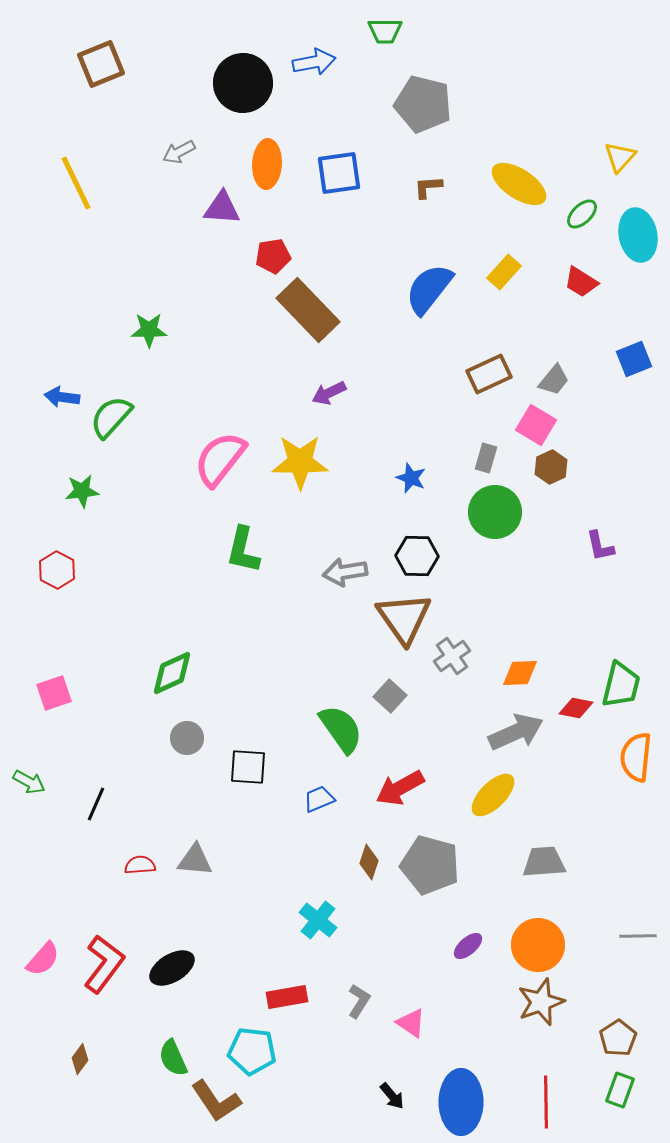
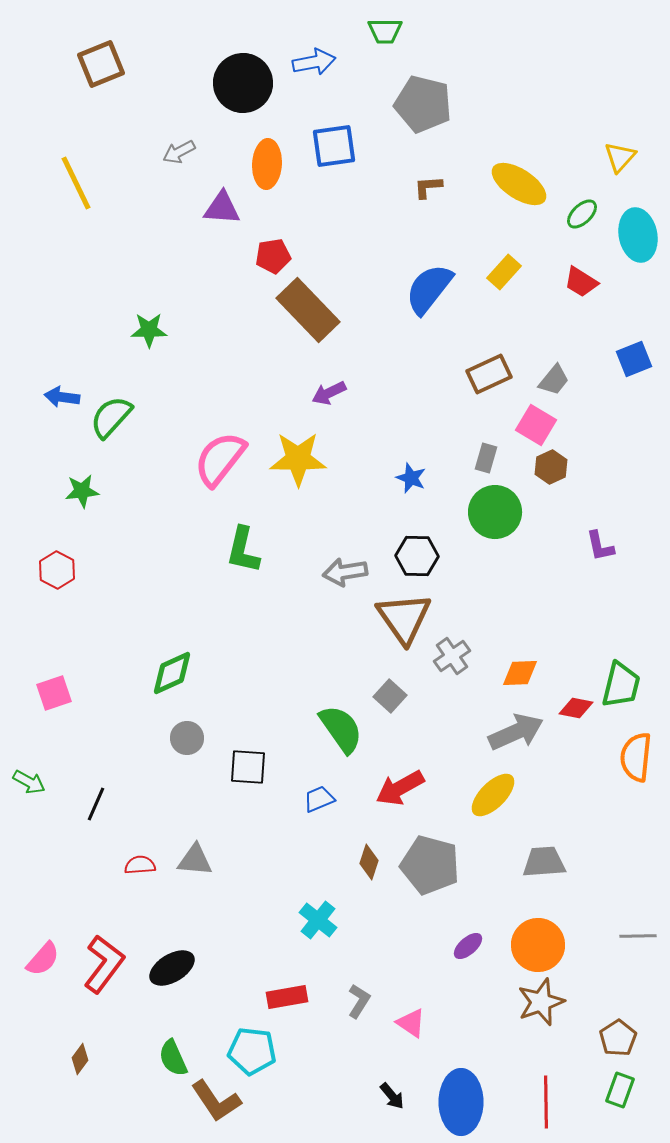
blue square at (339, 173): moved 5 px left, 27 px up
yellow star at (300, 462): moved 2 px left, 3 px up
